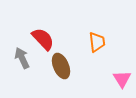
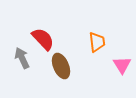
pink triangle: moved 14 px up
